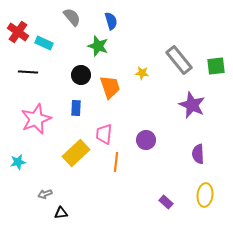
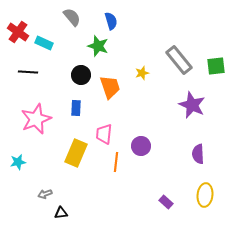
yellow star: rotated 24 degrees counterclockwise
purple circle: moved 5 px left, 6 px down
yellow rectangle: rotated 24 degrees counterclockwise
